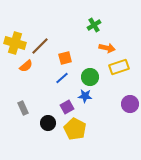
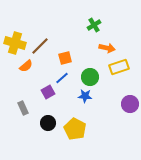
purple square: moved 19 px left, 15 px up
